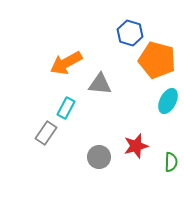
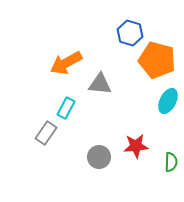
red star: rotated 10 degrees clockwise
